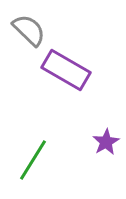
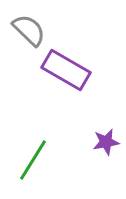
purple star: rotated 20 degrees clockwise
